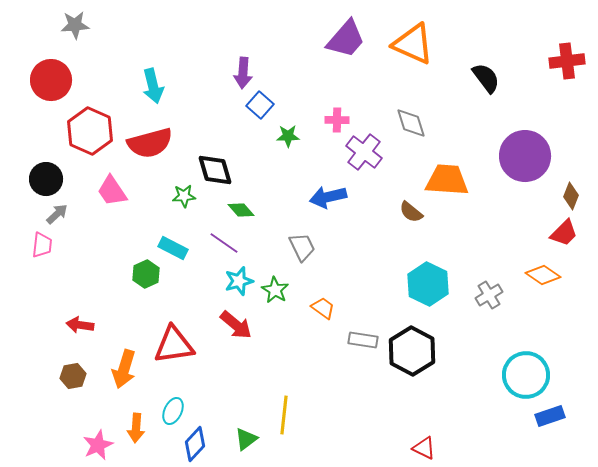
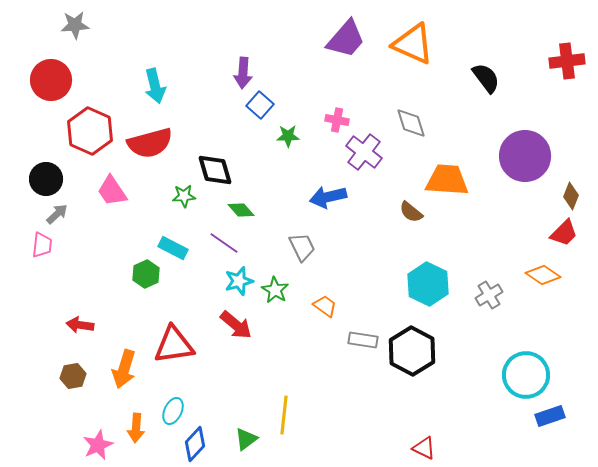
cyan arrow at (153, 86): moved 2 px right
pink cross at (337, 120): rotated 10 degrees clockwise
orange trapezoid at (323, 308): moved 2 px right, 2 px up
